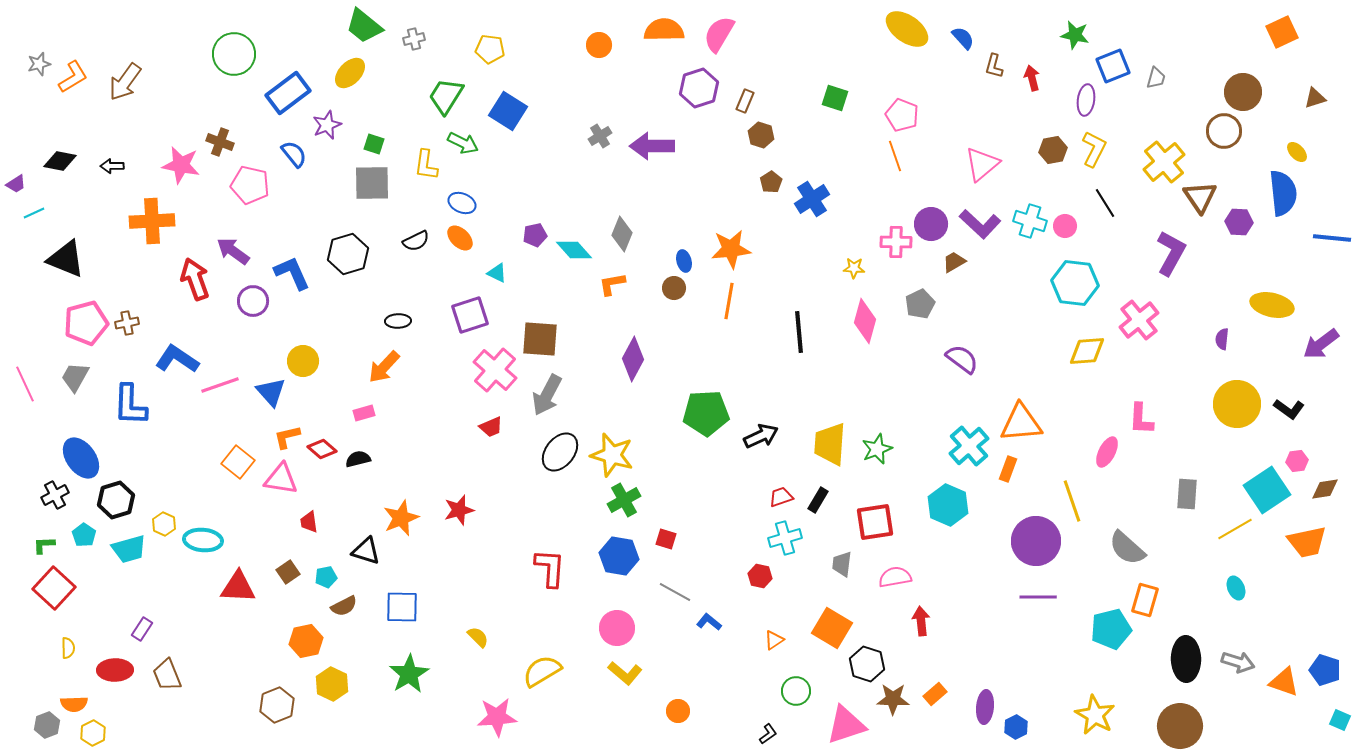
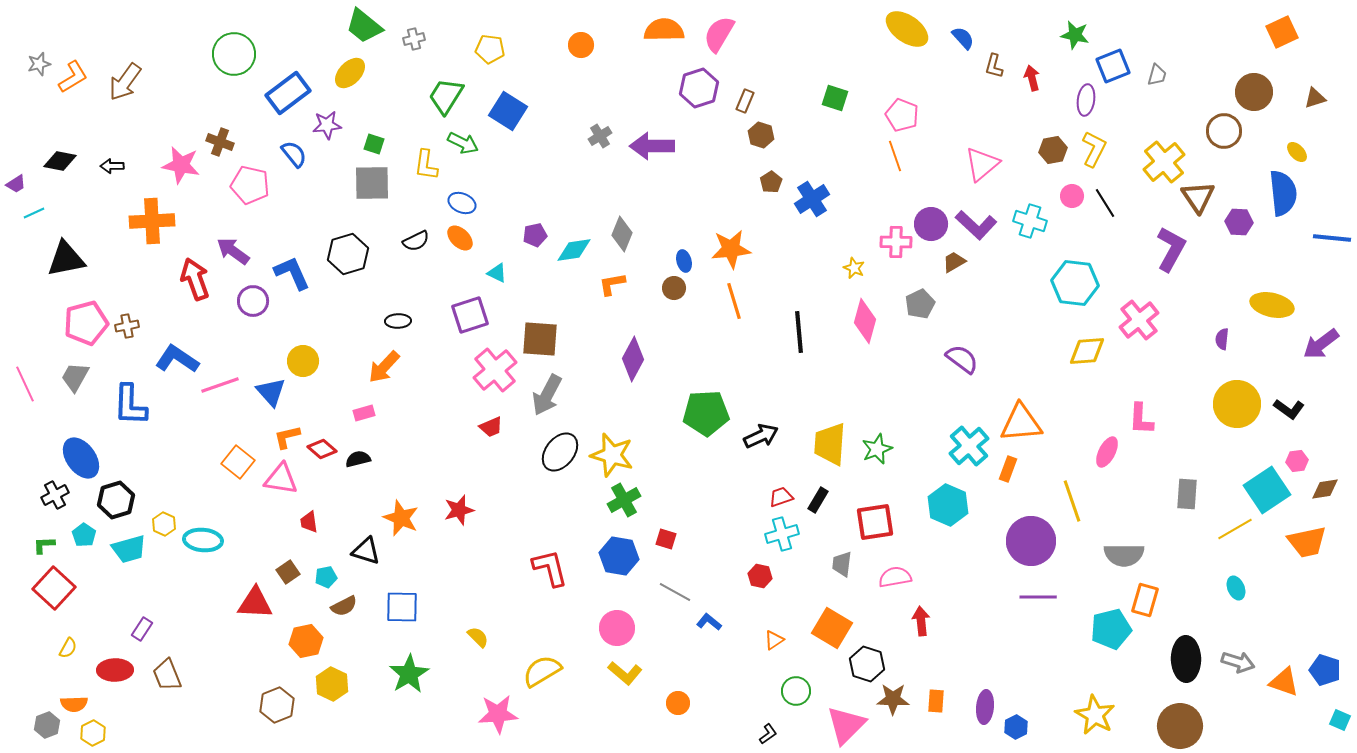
orange circle at (599, 45): moved 18 px left
gray trapezoid at (1156, 78): moved 1 px right, 3 px up
brown circle at (1243, 92): moved 11 px right
purple star at (327, 125): rotated 16 degrees clockwise
brown triangle at (1200, 197): moved 2 px left
purple L-shape at (980, 224): moved 4 px left, 1 px down
pink circle at (1065, 226): moved 7 px right, 30 px up
cyan diamond at (574, 250): rotated 57 degrees counterclockwise
purple L-shape at (1171, 253): moved 4 px up
black triangle at (66, 259): rotated 33 degrees counterclockwise
yellow star at (854, 268): rotated 20 degrees clockwise
orange line at (729, 301): moved 5 px right; rotated 27 degrees counterclockwise
brown cross at (127, 323): moved 3 px down
pink cross at (495, 370): rotated 9 degrees clockwise
orange star at (401, 518): rotated 27 degrees counterclockwise
cyan cross at (785, 538): moved 3 px left, 4 px up
purple circle at (1036, 541): moved 5 px left
gray semicircle at (1127, 548): moved 3 px left, 7 px down; rotated 42 degrees counterclockwise
red L-shape at (550, 568): rotated 18 degrees counterclockwise
red triangle at (238, 587): moved 17 px right, 16 px down
yellow semicircle at (68, 648): rotated 30 degrees clockwise
orange rectangle at (935, 694): moved 1 px right, 7 px down; rotated 45 degrees counterclockwise
orange circle at (678, 711): moved 8 px up
pink star at (497, 717): moved 1 px right, 3 px up
pink triangle at (846, 725): rotated 27 degrees counterclockwise
